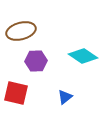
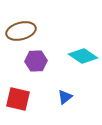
red square: moved 2 px right, 6 px down
